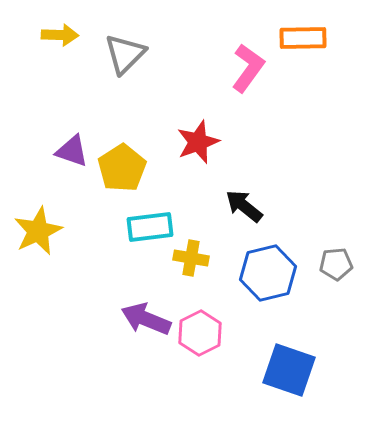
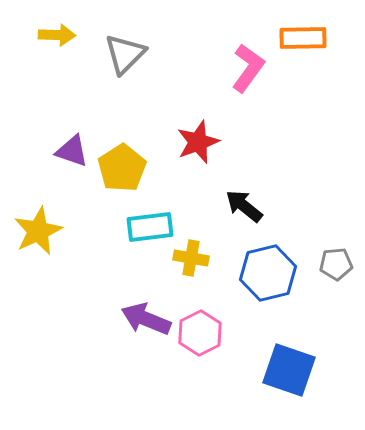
yellow arrow: moved 3 px left
